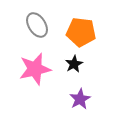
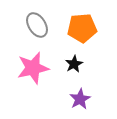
orange pentagon: moved 1 px right, 4 px up; rotated 12 degrees counterclockwise
pink star: moved 2 px left, 1 px up
